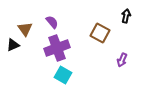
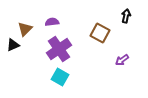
purple semicircle: rotated 56 degrees counterclockwise
brown triangle: rotated 21 degrees clockwise
purple cross: moved 2 px right, 1 px down; rotated 15 degrees counterclockwise
purple arrow: rotated 32 degrees clockwise
cyan square: moved 3 px left, 2 px down
